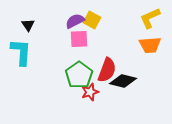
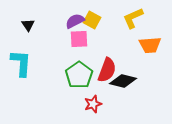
yellow L-shape: moved 17 px left
cyan L-shape: moved 11 px down
red star: moved 3 px right, 12 px down
